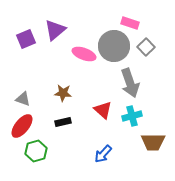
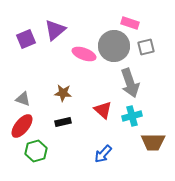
gray square: rotated 30 degrees clockwise
